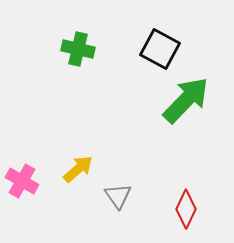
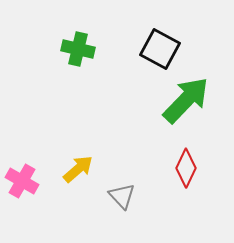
gray triangle: moved 4 px right; rotated 8 degrees counterclockwise
red diamond: moved 41 px up
